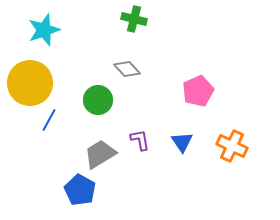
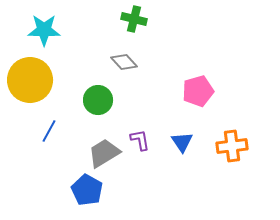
cyan star: rotated 20 degrees clockwise
gray diamond: moved 3 px left, 7 px up
yellow circle: moved 3 px up
pink pentagon: rotated 8 degrees clockwise
blue line: moved 11 px down
orange cross: rotated 32 degrees counterclockwise
gray trapezoid: moved 4 px right, 1 px up
blue pentagon: moved 7 px right
